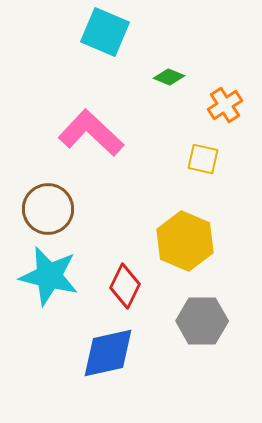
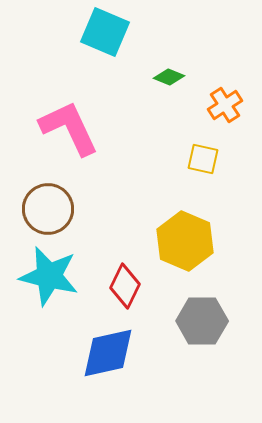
pink L-shape: moved 22 px left, 5 px up; rotated 22 degrees clockwise
